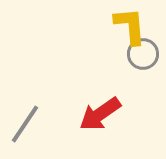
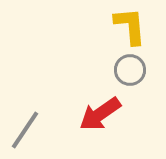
gray circle: moved 13 px left, 16 px down
gray line: moved 6 px down
